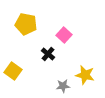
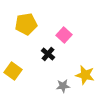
yellow pentagon: rotated 20 degrees counterclockwise
